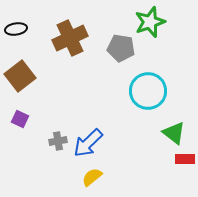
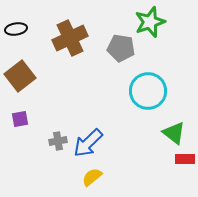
purple square: rotated 36 degrees counterclockwise
